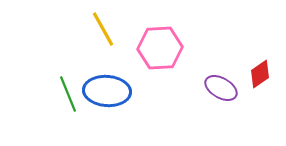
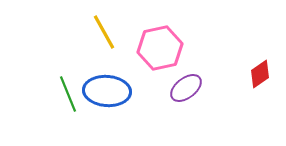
yellow line: moved 1 px right, 3 px down
pink hexagon: rotated 9 degrees counterclockwise
purple ellipse: moved 35 px left; rotated 68 degrees counterclockwise
